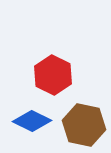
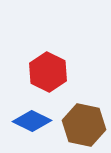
red hexagon: moved 5 px left, 3 px up
